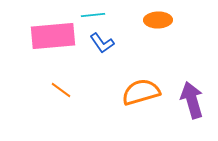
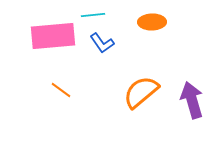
orange ellipse: moved 6 px left, 2 px down
orange semicircle: rotated 24 degrees counterclockwise
